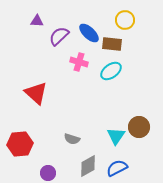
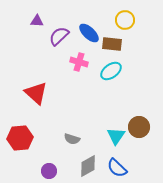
red hexagon: moved 6 px up
blue semicircle: rotated 110 degrees counterclockwise
purple circle: moved 1 px right, 2 px up
